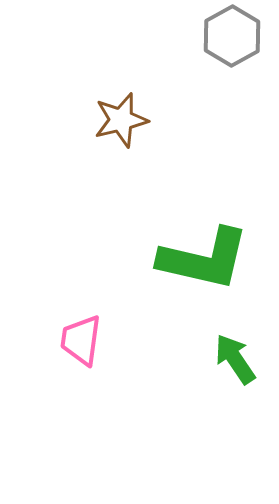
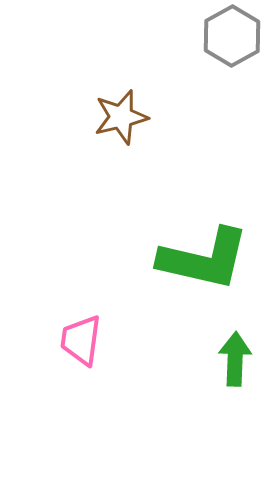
brown star: moved 3 px up
green arrow: rotated 36 degrees clockwise
